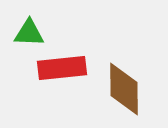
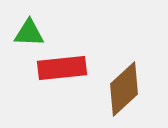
brown diamond: rotated 48 degrees clockwise
